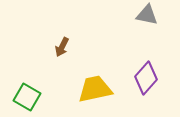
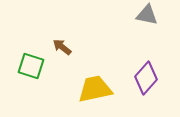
brown arrow: rotated 102 degrees clockwise
green square: moved 4 px right, 31 px up; rotated 12 degrees counterclockwise
